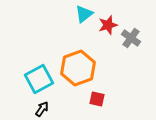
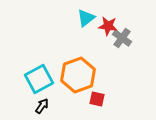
cyan triangle: moved 2 px right, 4 px down
red star: moved 1 px down; rotated 24 degrees clockwise
gray cross: moved 9 px left
orange hexagon: moved 7 px down
black arrow: moved 3 px up
